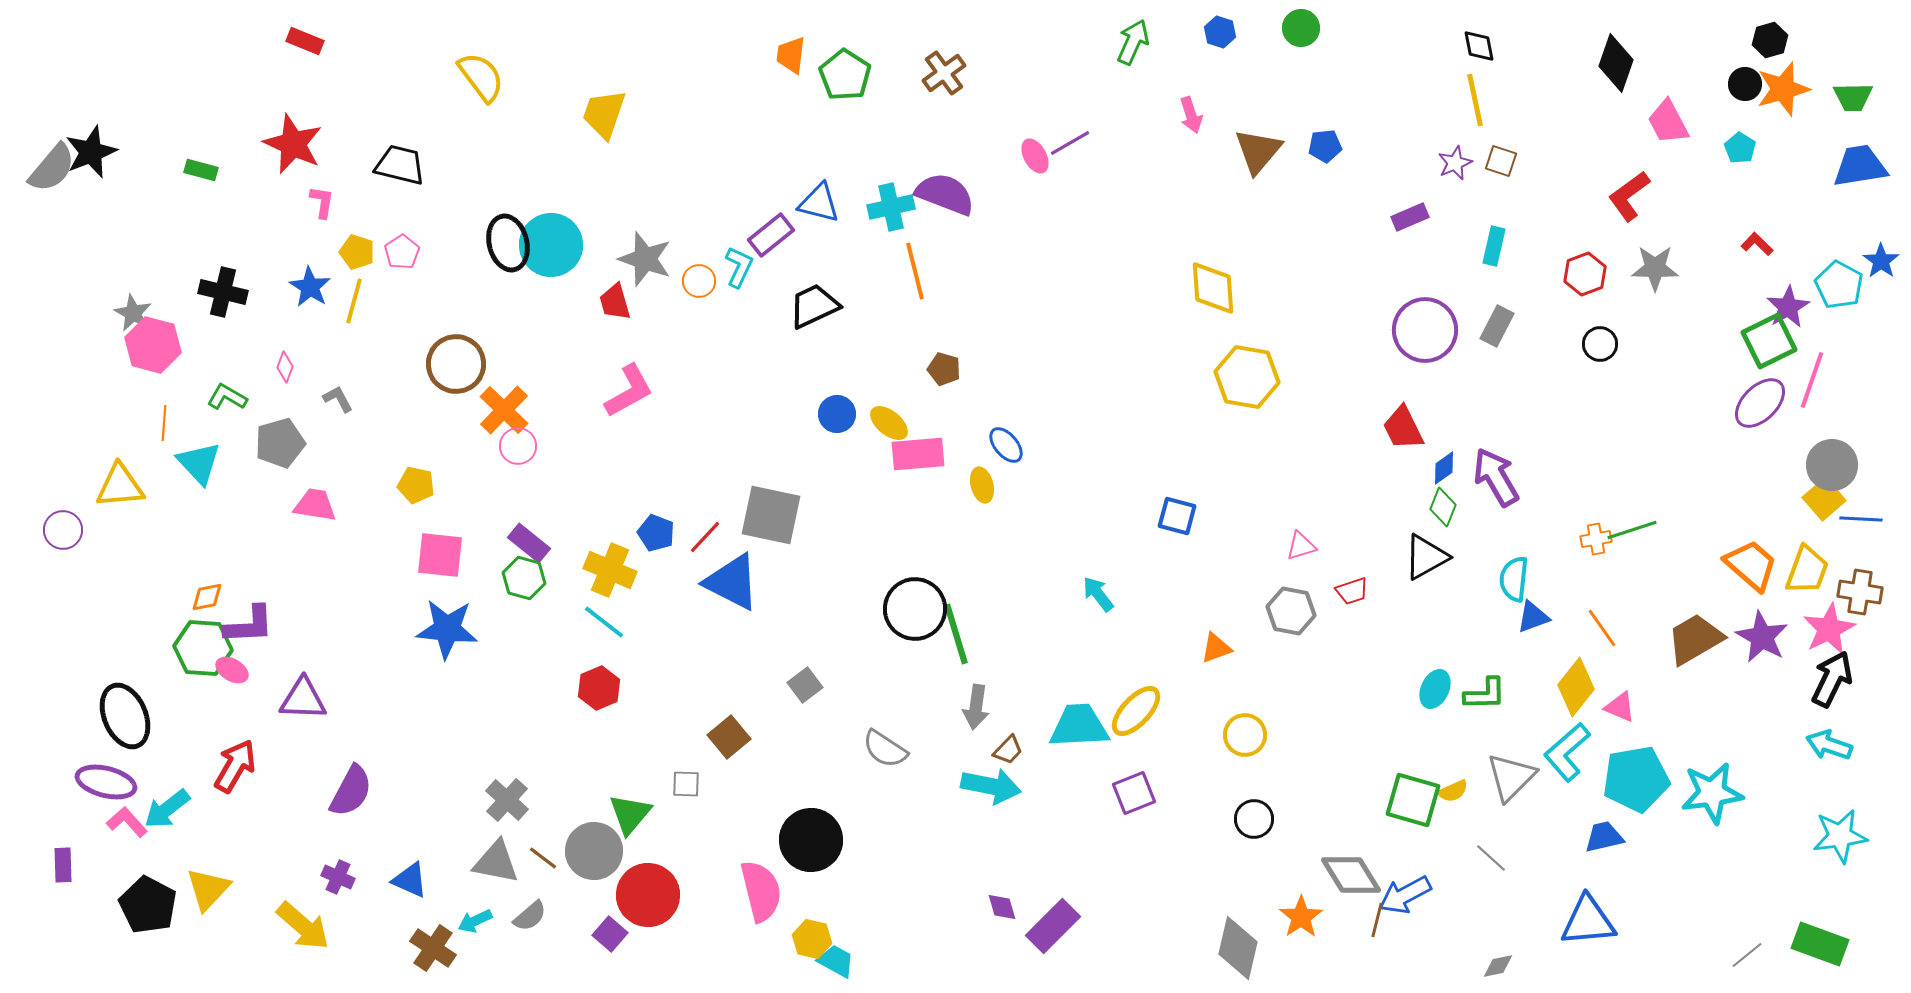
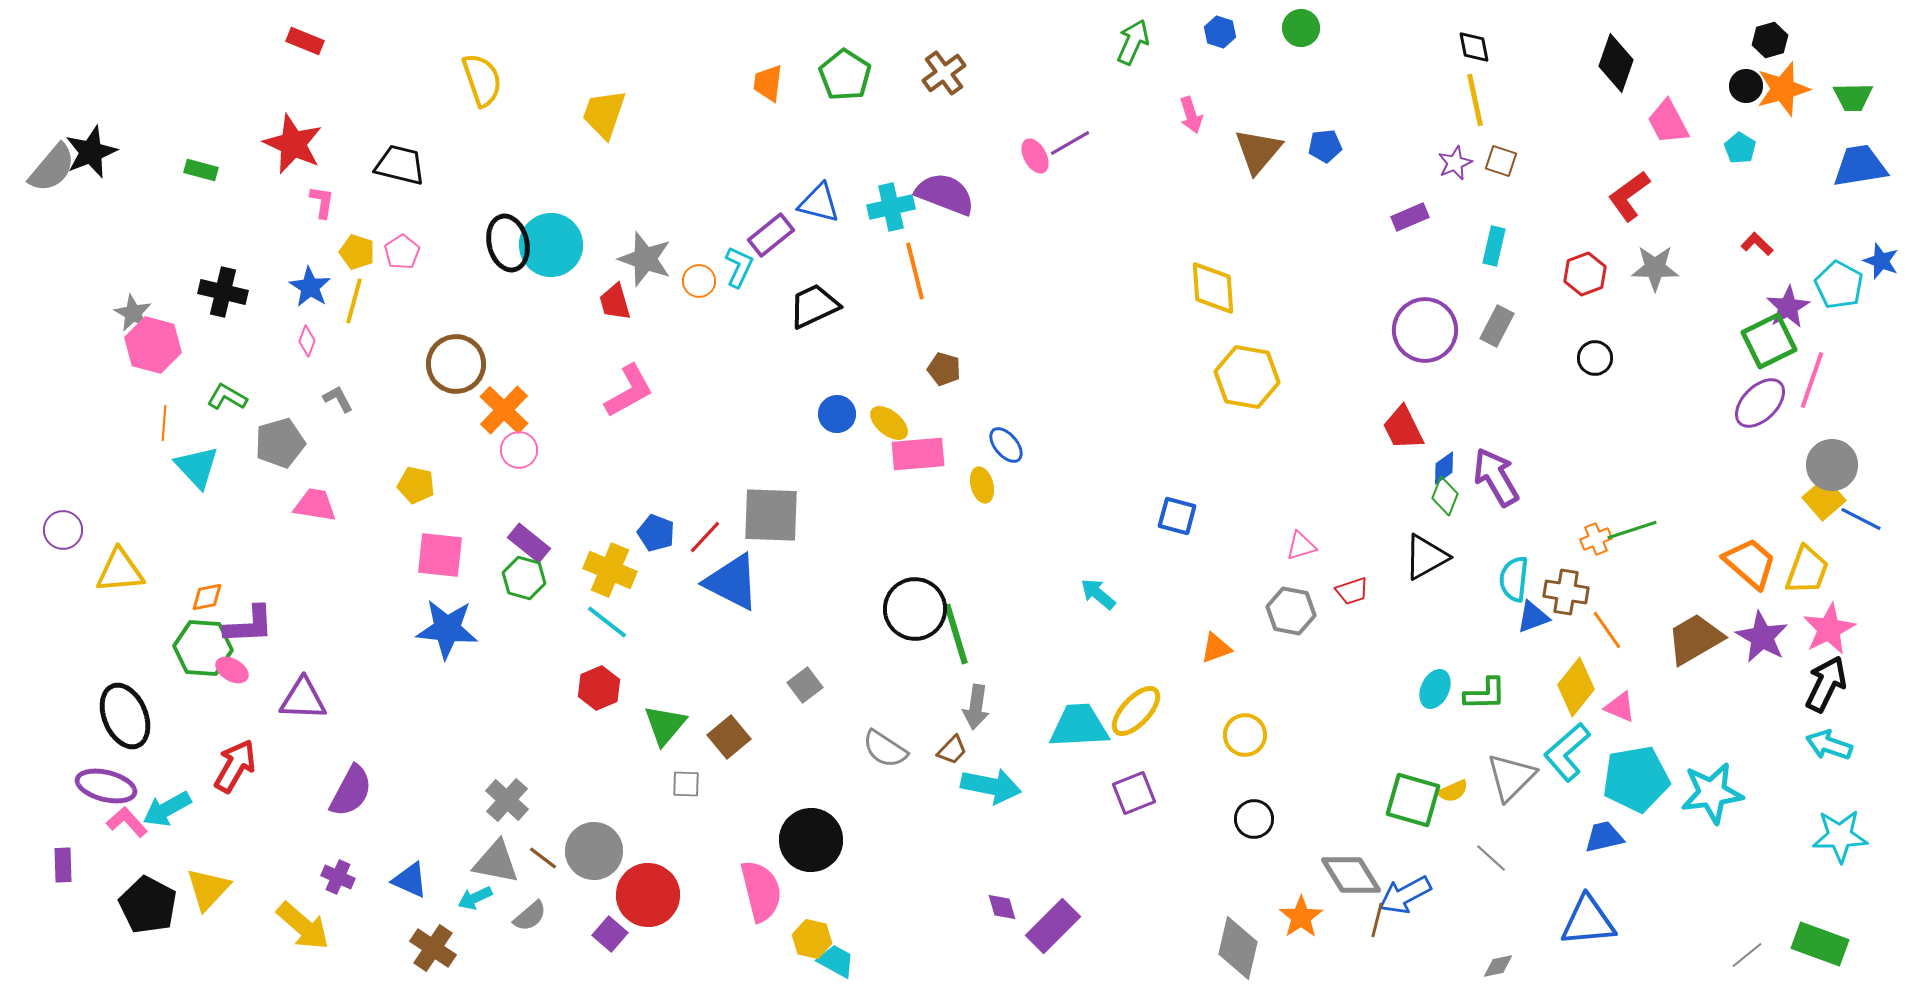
black diamond at (1479, 46): moved 5 px left, 1 px down
orange trapezoid at (791, 55): moved 23 px left, 28 px down
yellow semicircle at (481, 77): moved 1 px right, 3 px down; rotated 18 degrees clockwise
black circle at (1745, 84): moved 1 px right, 2 px down
blue star at (1881, 261): rotated 15 degrees counterclockwise
black circle at (1600, 344): moved 5 px left, 14 px down
pink diamond at (285, 367): moved 22 px right, 26 px up
pink circle at (518, 446): moved 1 px right, 4 px down
cyan triangle at (199, 463): moved 2 px left, 4 px down
yellow triangle at (120, 486): moved 85 px down
green diamond at (1443, 507): moved 2 px right, 11 px up
gray square at (771, 515): rotated 10 degrees counterclockwise
blue line at (1861, 519): rotated 24 degrees clockwise
orange cross at (1596, 539): rotated 12 degrees counterclockwise
orange trapezoid at (1751, 565): moved 1 px left, 2 px up
brown cross at (1860, 592): moved 294 px left
cyan arrow at (1098, 594): rotated 12 degrees counterclockwise
cyan line at (604, 622): moved 3 px right
orange line at (1602, 628): moved 5 px right, 2 px down
black arrow at (1832, 679): moved 6 px left, 5 px down
brown trapezoid at (1008, 750): moved 56 px left
purple ellipse at (106, 782): moved 4 px down
cyan arrow at (167, 809): rotated 9 degrees clockwise
green triangle at (630, 814): moved 35 px right, 89 px up
cyan star at (1840, 836): rotated 6 degrees clockwise
cyan arrow at (475, 921): moved 23 px up
